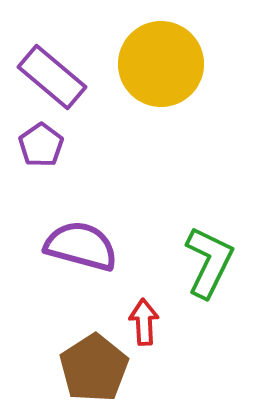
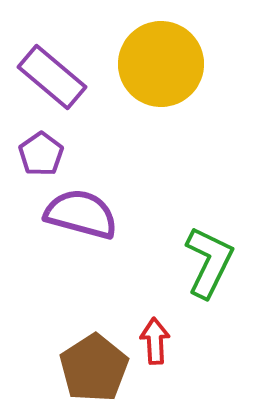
purple pentagon: moved 9 px down
purple semicircle: moved 32 px up
red arrow: moved 11 px right, 19 px down
